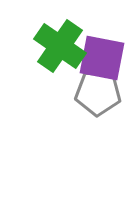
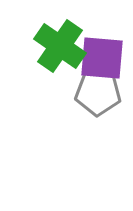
purple square: rotated 6 degrees counterclockwise
